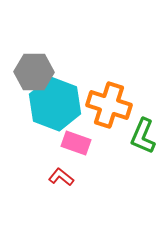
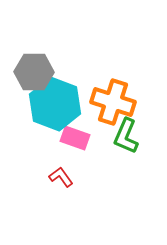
orange cross: moved 4 px right, 3 px up
green L-shape: moved 17 px left
pink rectangle: moved 1 px left, 5 px up
red L-shape: rotated 15 degrees clockwise
